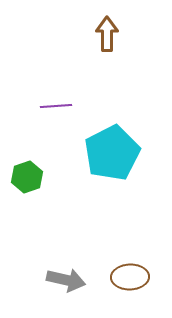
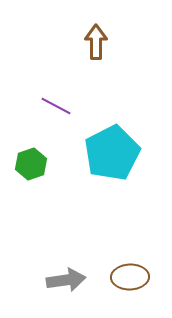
brown arrow: moved 11 px left, 8 px down
purple line: rotated 32 degrees clockwise
green hexagon: moved 4 px right, 13 px up
gray arrow: rotated 21 degrees counterclockwise
